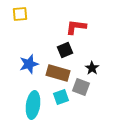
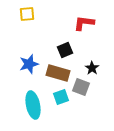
yellow square: moved 7 px right
red L-shape: moved 8 px right, 4 px up
cyan ellipse: rotated 20 degrees counterclockwise
